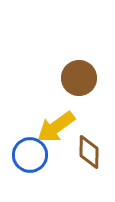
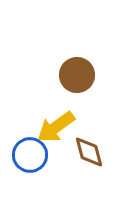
brown circle: moved 2 px left, 3 px up
brown diamond: rotated 16 degrees counterclockwise
